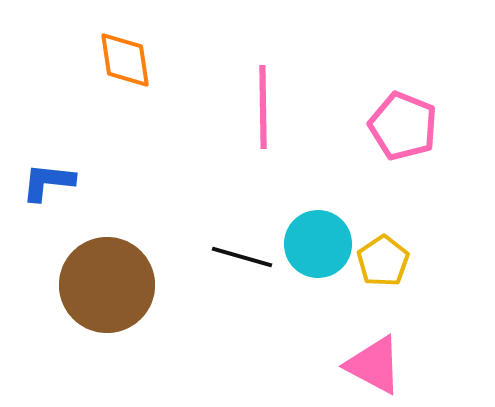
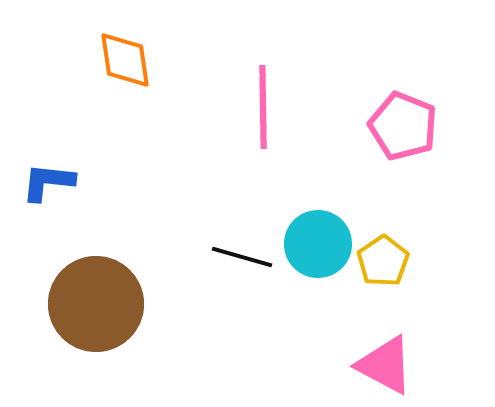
brown circle: moved 11 px left, 19 px down
pink triangle: moved 11 px right
